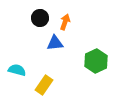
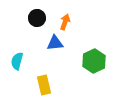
black circle: moved 3 px left
green hexagon: moved 2 px left
cyan semicircle: moved 9 px up; rotated 90 degrees counterclockwise
yellow rectangle: rotated 48 degrees counterclockwise
